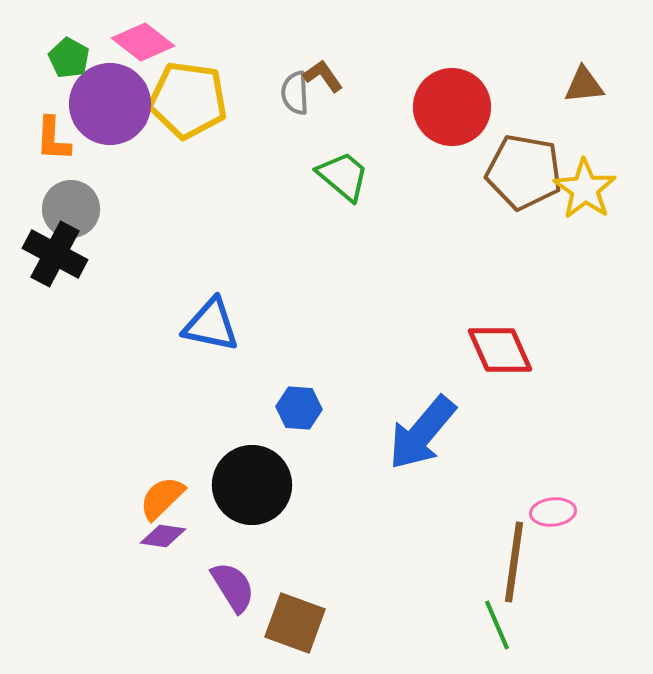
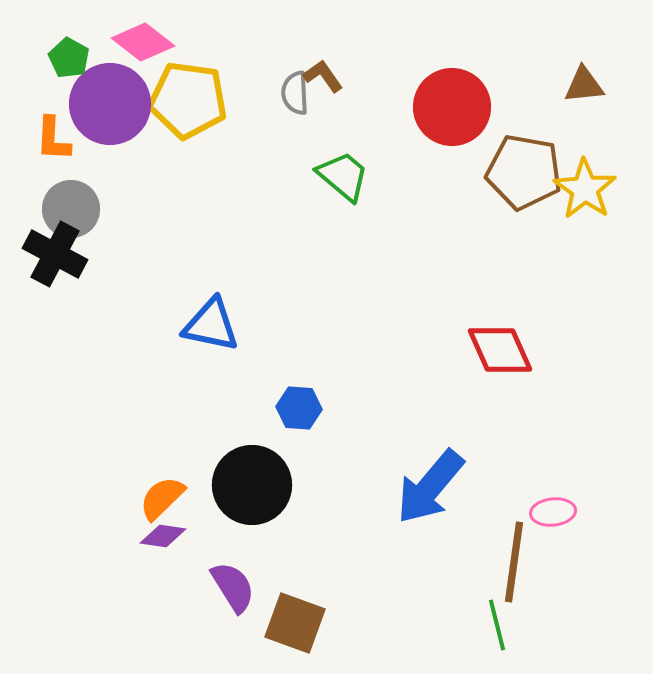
blue arrow: moved 8 px right, 54 px down
green line: rotated 9 degrees clockwise
